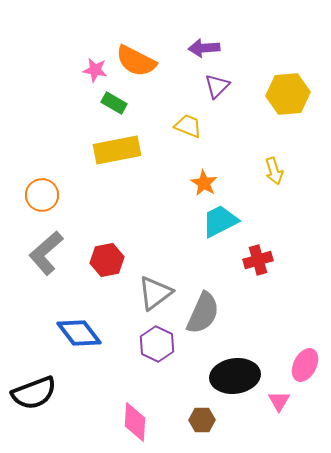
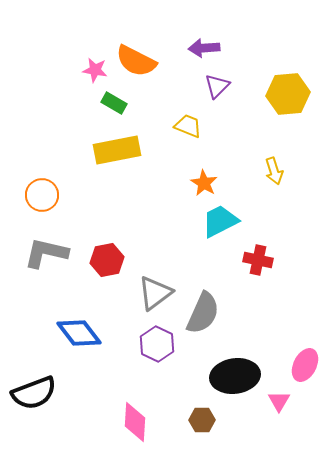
gray L-shape: rotated 54 degrees clockwise
red cross: rotated 28 degrees clockwise
